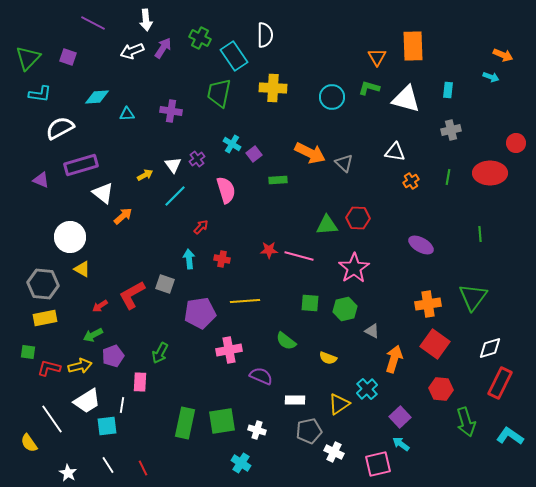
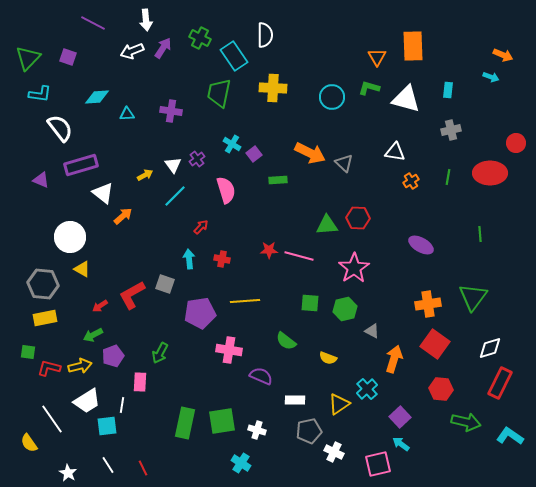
white semicircle at (60, 128): rotated 80 degrees clockwise
pink cross at (229, 350): rotated 20 degrees clockwise
green arrow at (466, 422): rotated 60 degrees counterclockwise
